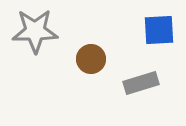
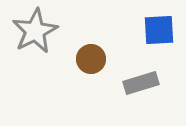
gray star: rotated 27 degrees counterclockwise
